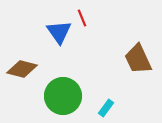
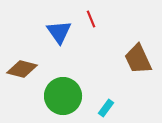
red line: moved 9 px right, 1 px down
